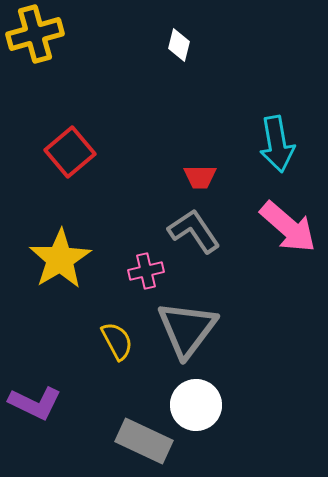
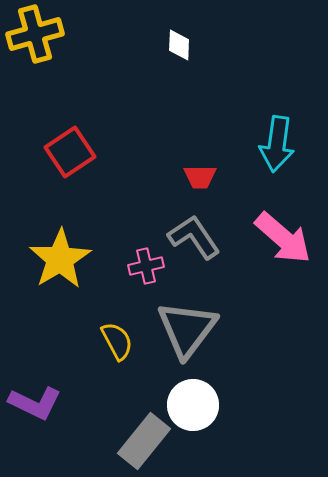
white diamond: rotated 12 degrees counterclockwise
cyan arrow: rotated 18 degrees clockwise
red square: rotated 6 degrees clockwise
pink arrow: moved 5 px left, 11 px down
gray L-shape: moved 6 px down
pink cross: moved 5 px up
white circle: moved 3 px left
gray rectangle: rotated 76 degrees counterclockwise
